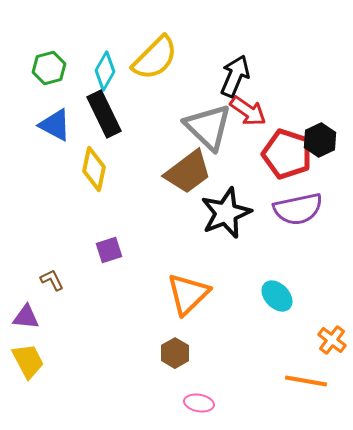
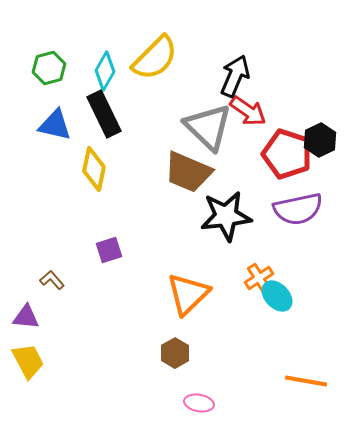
blue triangle: rotated 15 degrees counterclockwise
brown trapezoid: rotated 60 degrees clockwise
black star: moved 3 px down; rotated 15 degrees clockwise
brown L-shape: rotated 15 degrees counterclockwise
orange cross: moved 73 px left, 62 px up; rotated 20 degrees clockwise
